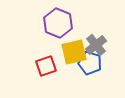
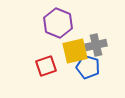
gray cross: rotated 25 degrees clockwise
yellow square: moved 1 px right, 1 px up
blue pentagon: moved 2 px left, 4 px down
